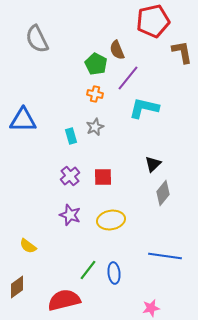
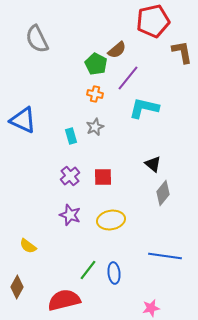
brown semicircle: rotated 108 degrees counterclockwise
blue triangle: rotated 24 degrees clockwise
black triangle: rotated 36 degrees counterclockwise
brown diamond: rotated 25 degrees counterclockwise
